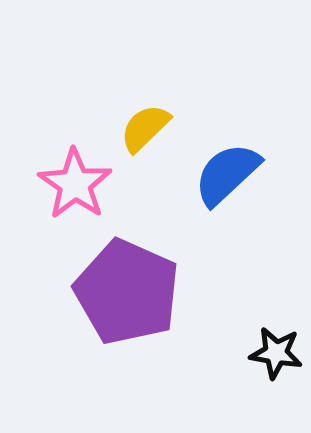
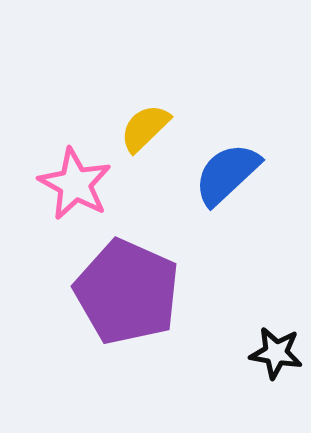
pink star: rotated 6 degrees counterclockwise
